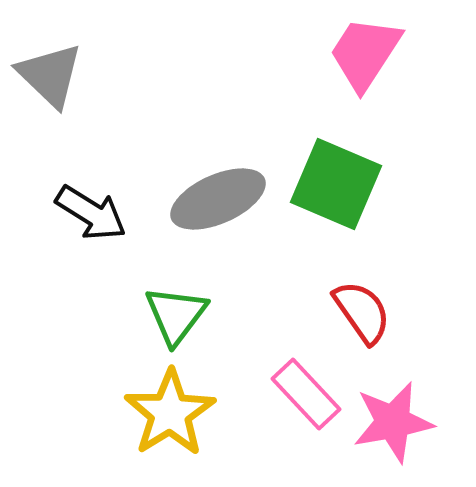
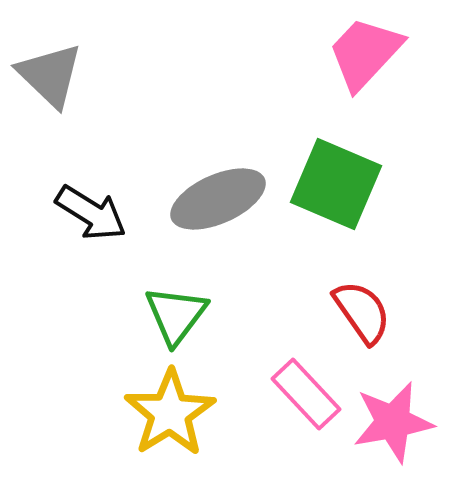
pink trapezoid: rotated 10 degrees clockwise
